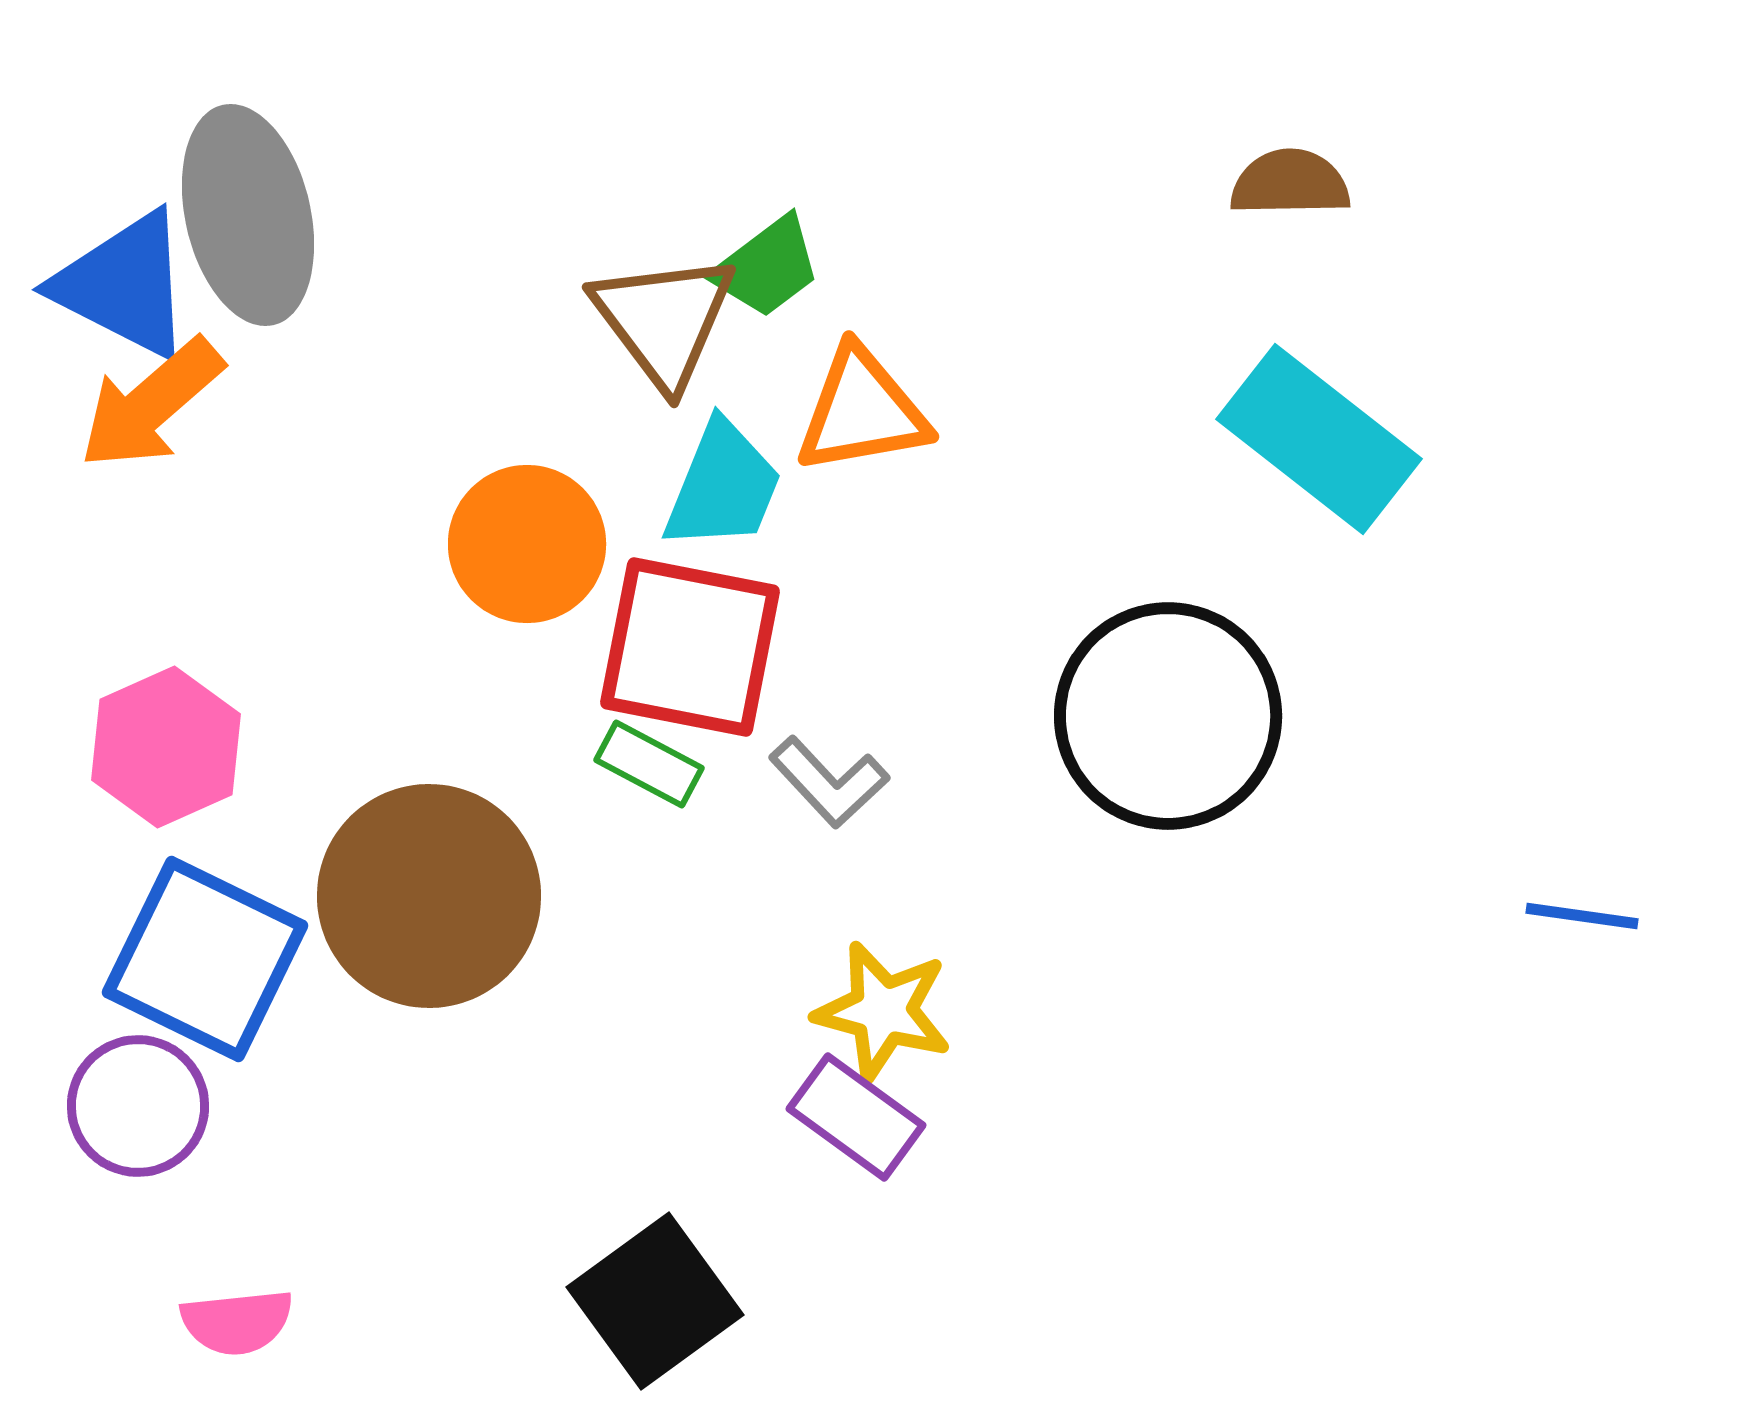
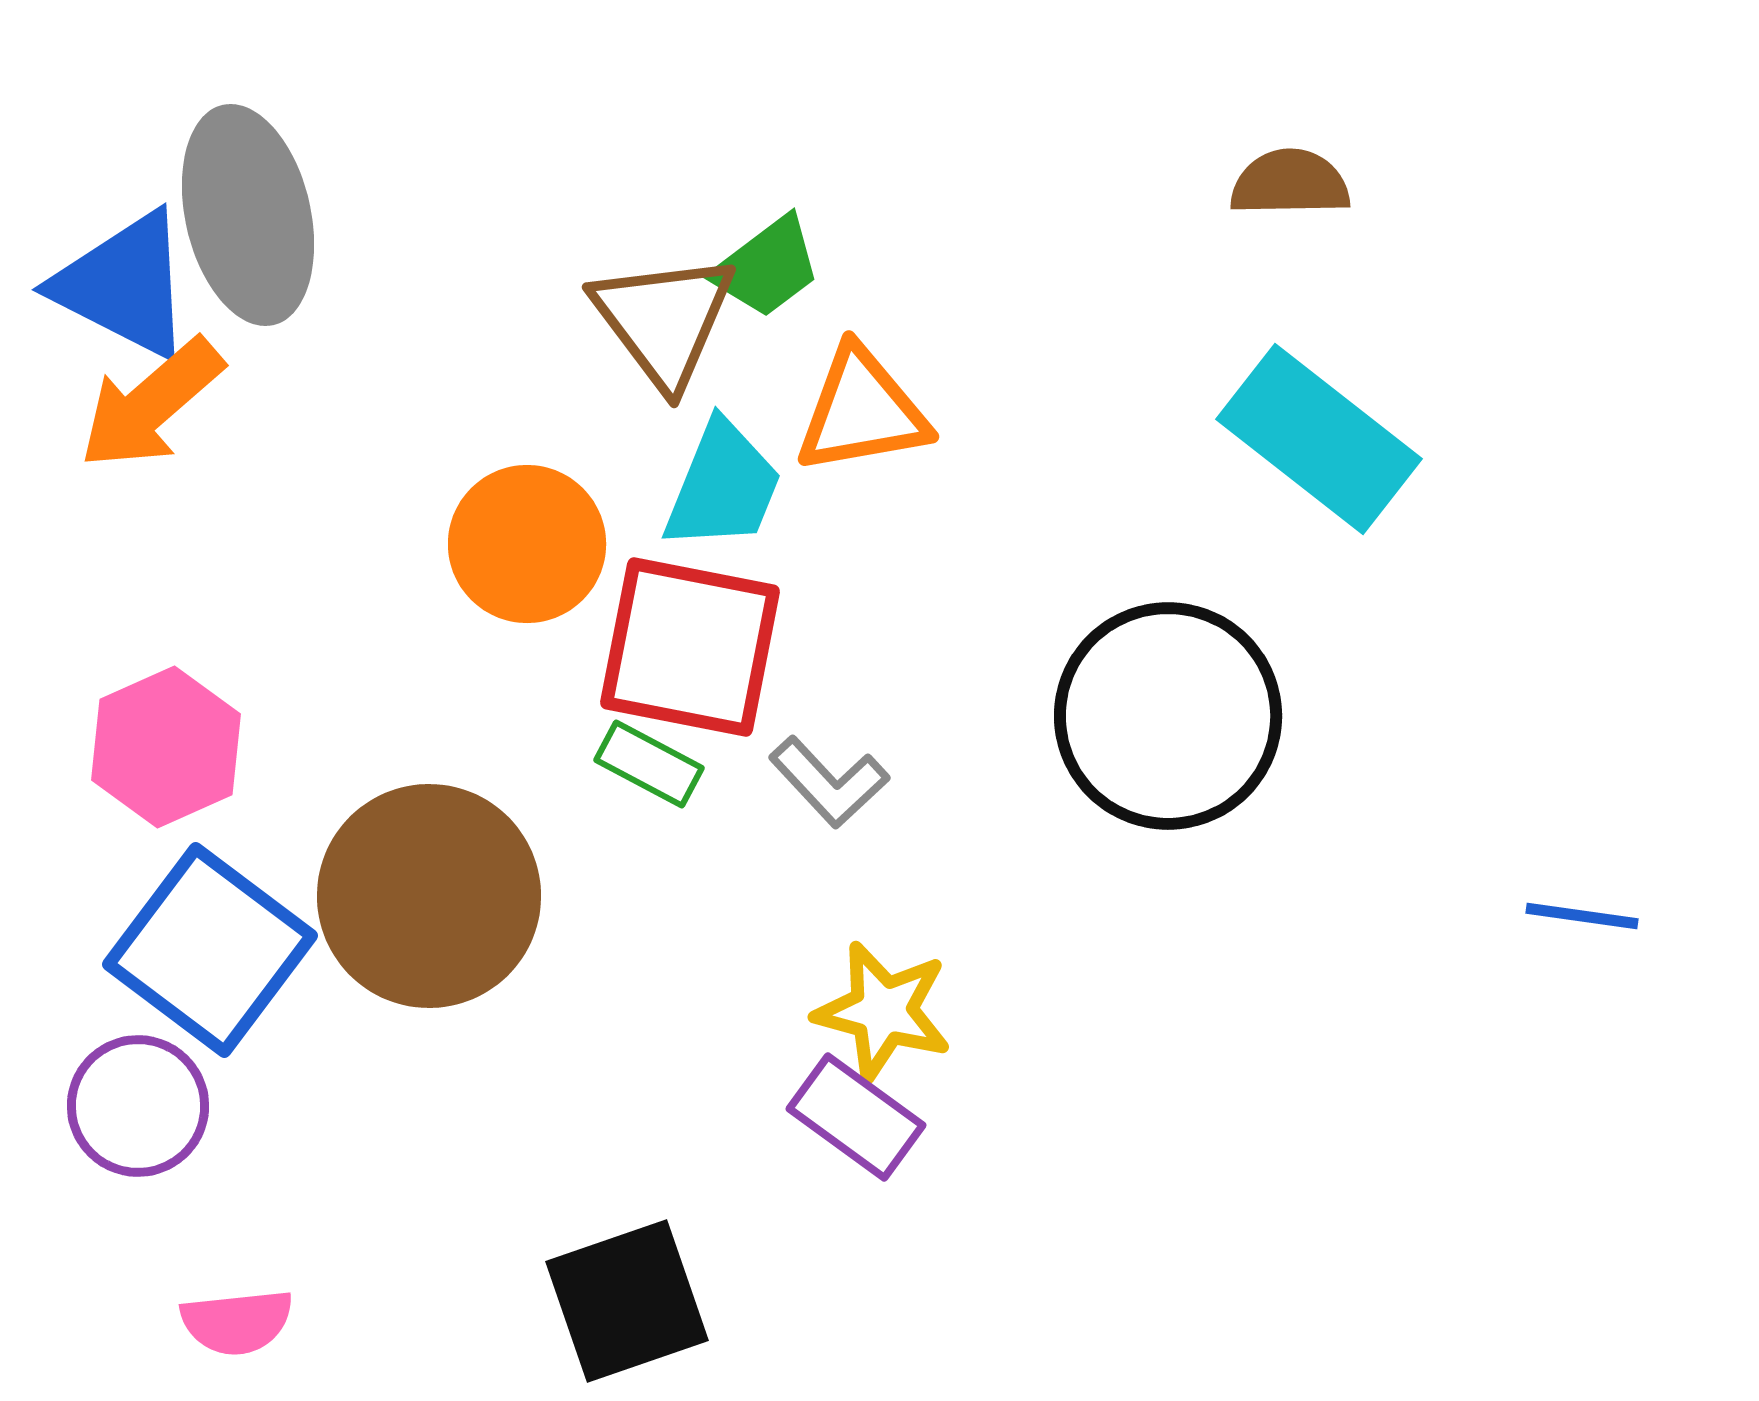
blue square: moved 5 px right, 9 px up; rotated 11 degrees clockwise
black square: moved 28 px left; rotated 17 degrees clockwise
